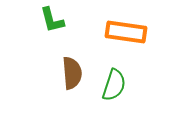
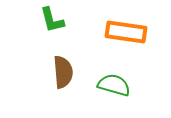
brown semicircle: moved 9 px left, 1 px up
green semicircle: rotated 92 degrees counterclockwise
